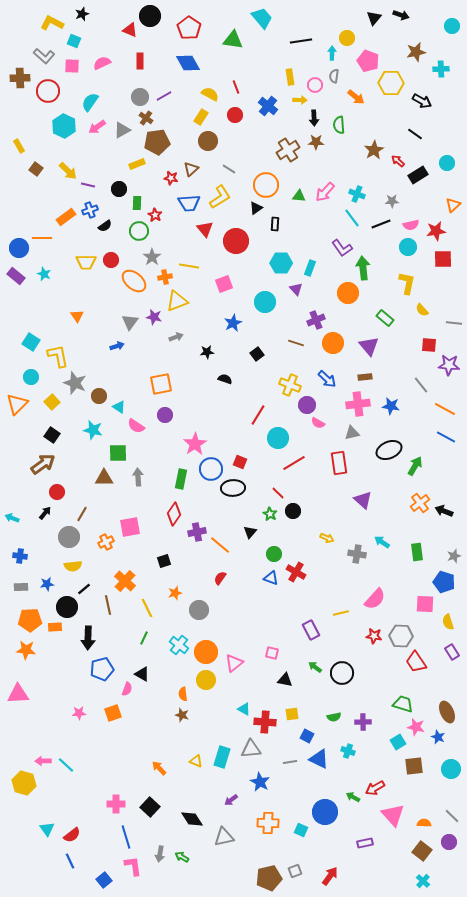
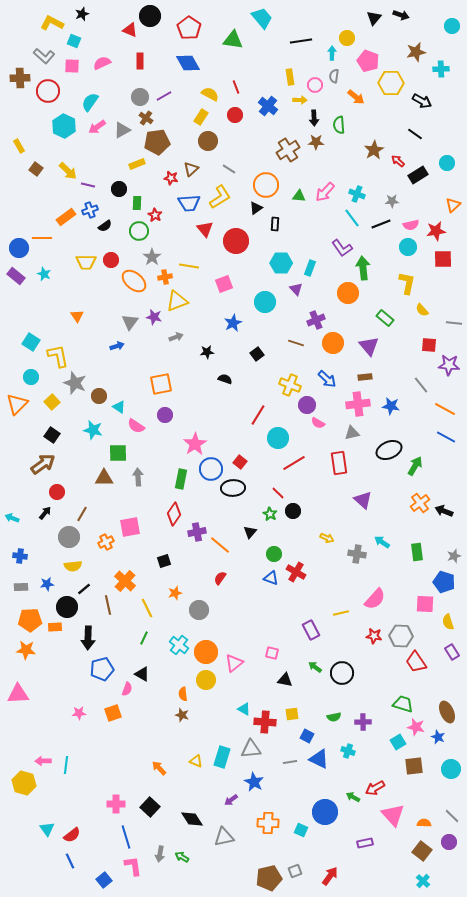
red square at (240, 462): rotated 16 degrees clockwise
cyan line at (66, 765): rotated 54 degrees clockwise
blue star at (260, 782): moved 6 px left
